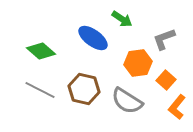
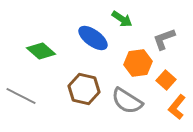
gray line: moved 19 px left, 6 px down
